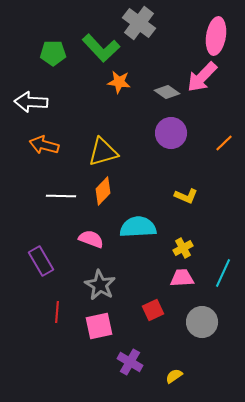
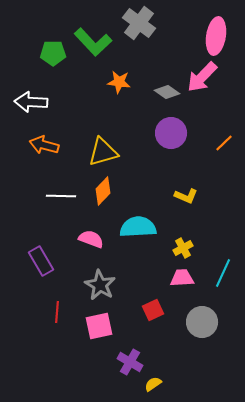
green L-shape: moved 8 px left, 6 px up
yellow semicircle: moved 21 px left, 8 px down
